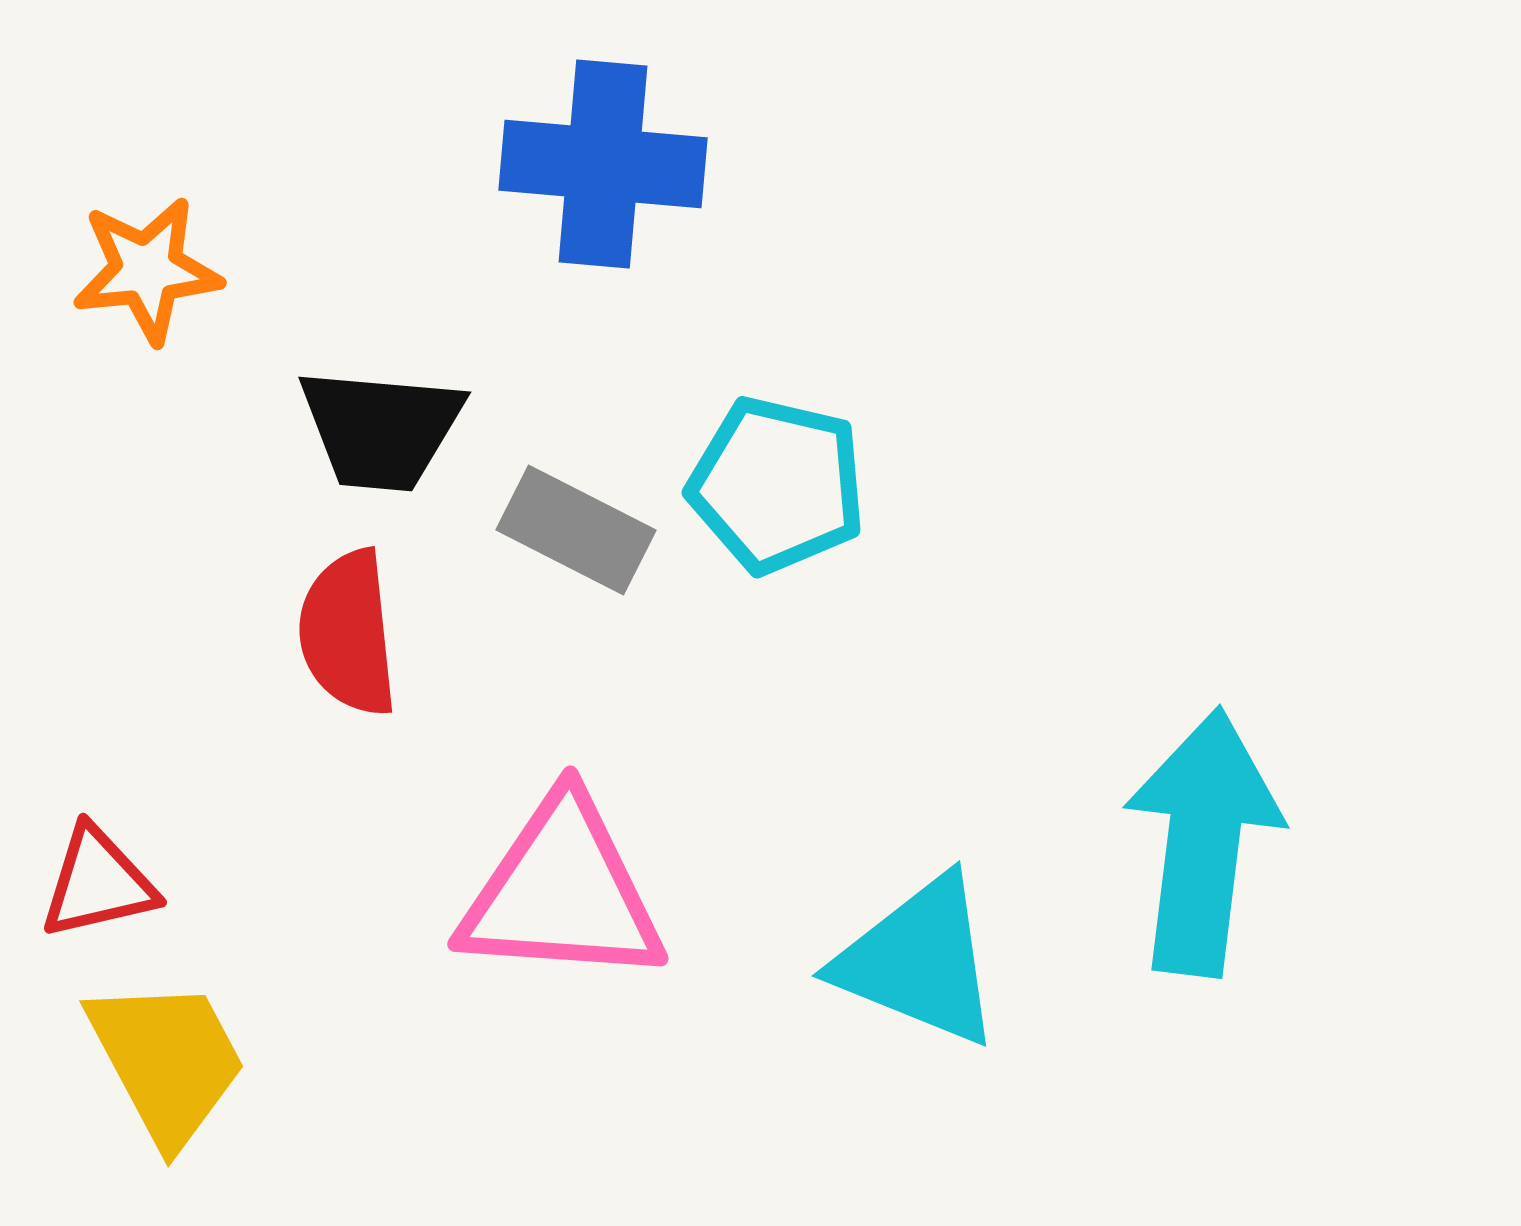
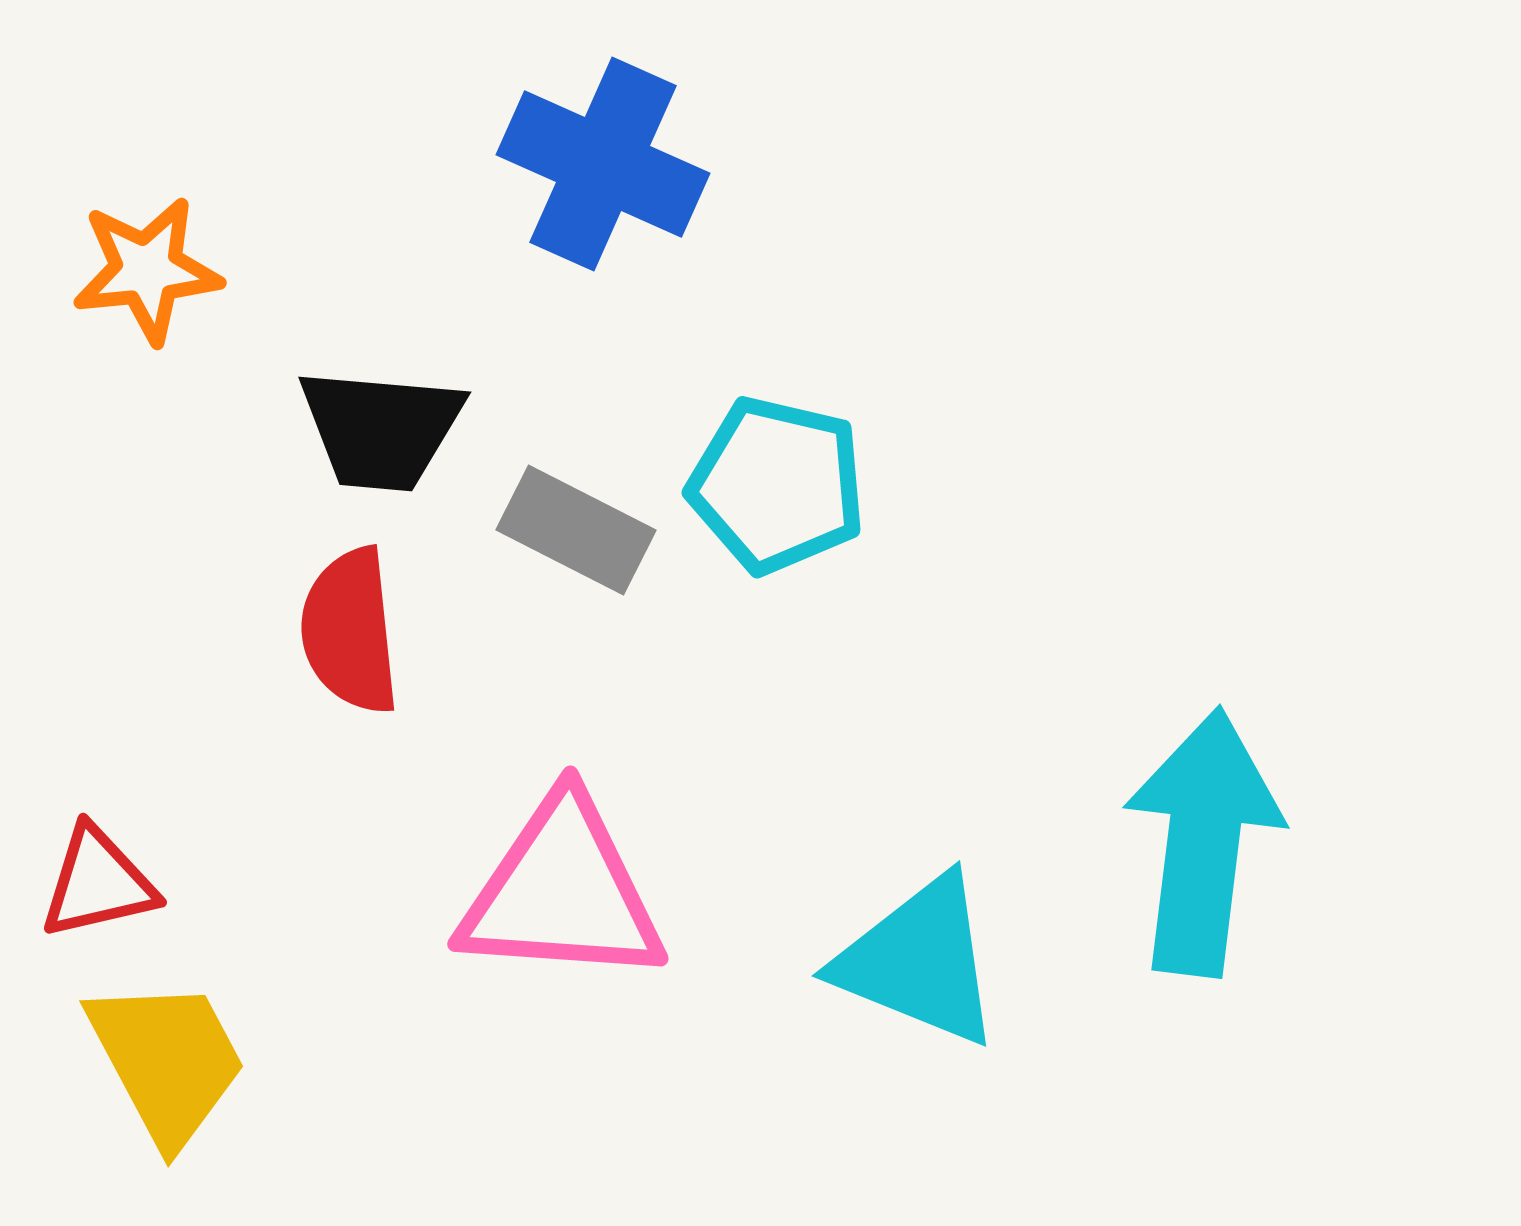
blue cross: rotated 19 degrees clockwise
red semicircle: moved 2 px right, 2 px up
